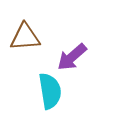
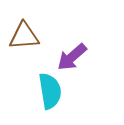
brown triangle: moved 1 px left, 1 px up
